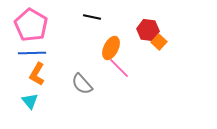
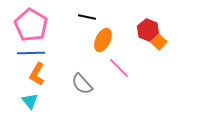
black line: moved 5 px left
red hexagon: rotated 15 degrees clockwise
orange ellipse: moved 8 px left, 8 px up
blue line: moved 1 px left
